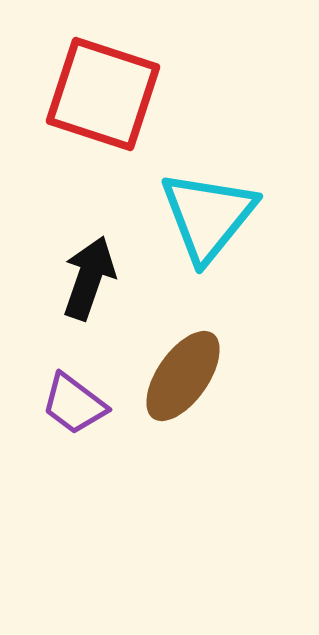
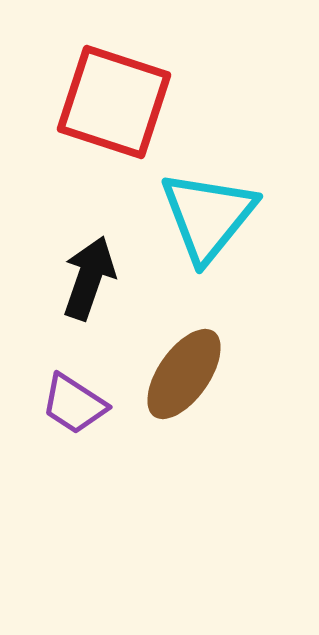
red square: moved 11 px right, 8 px down
brown ellipse: moved 1 px right, 2 px up
purple trapezoid: rotated 4 degrees counterclockwise
